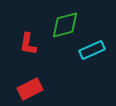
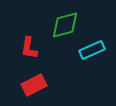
red L-shape: moved 1 px right, 4 px down
red rectangle: moved 4 px right, 4 px up
